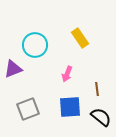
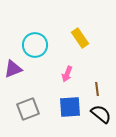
black semicircle: moved 3 px up
